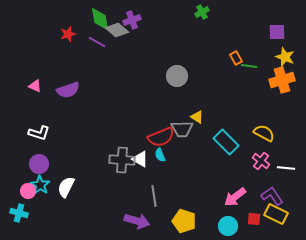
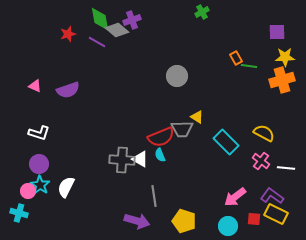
yellow star: rotated 24 degrees counterclockwise
purple L-shape: rotated 20 degrees counterclockwise
